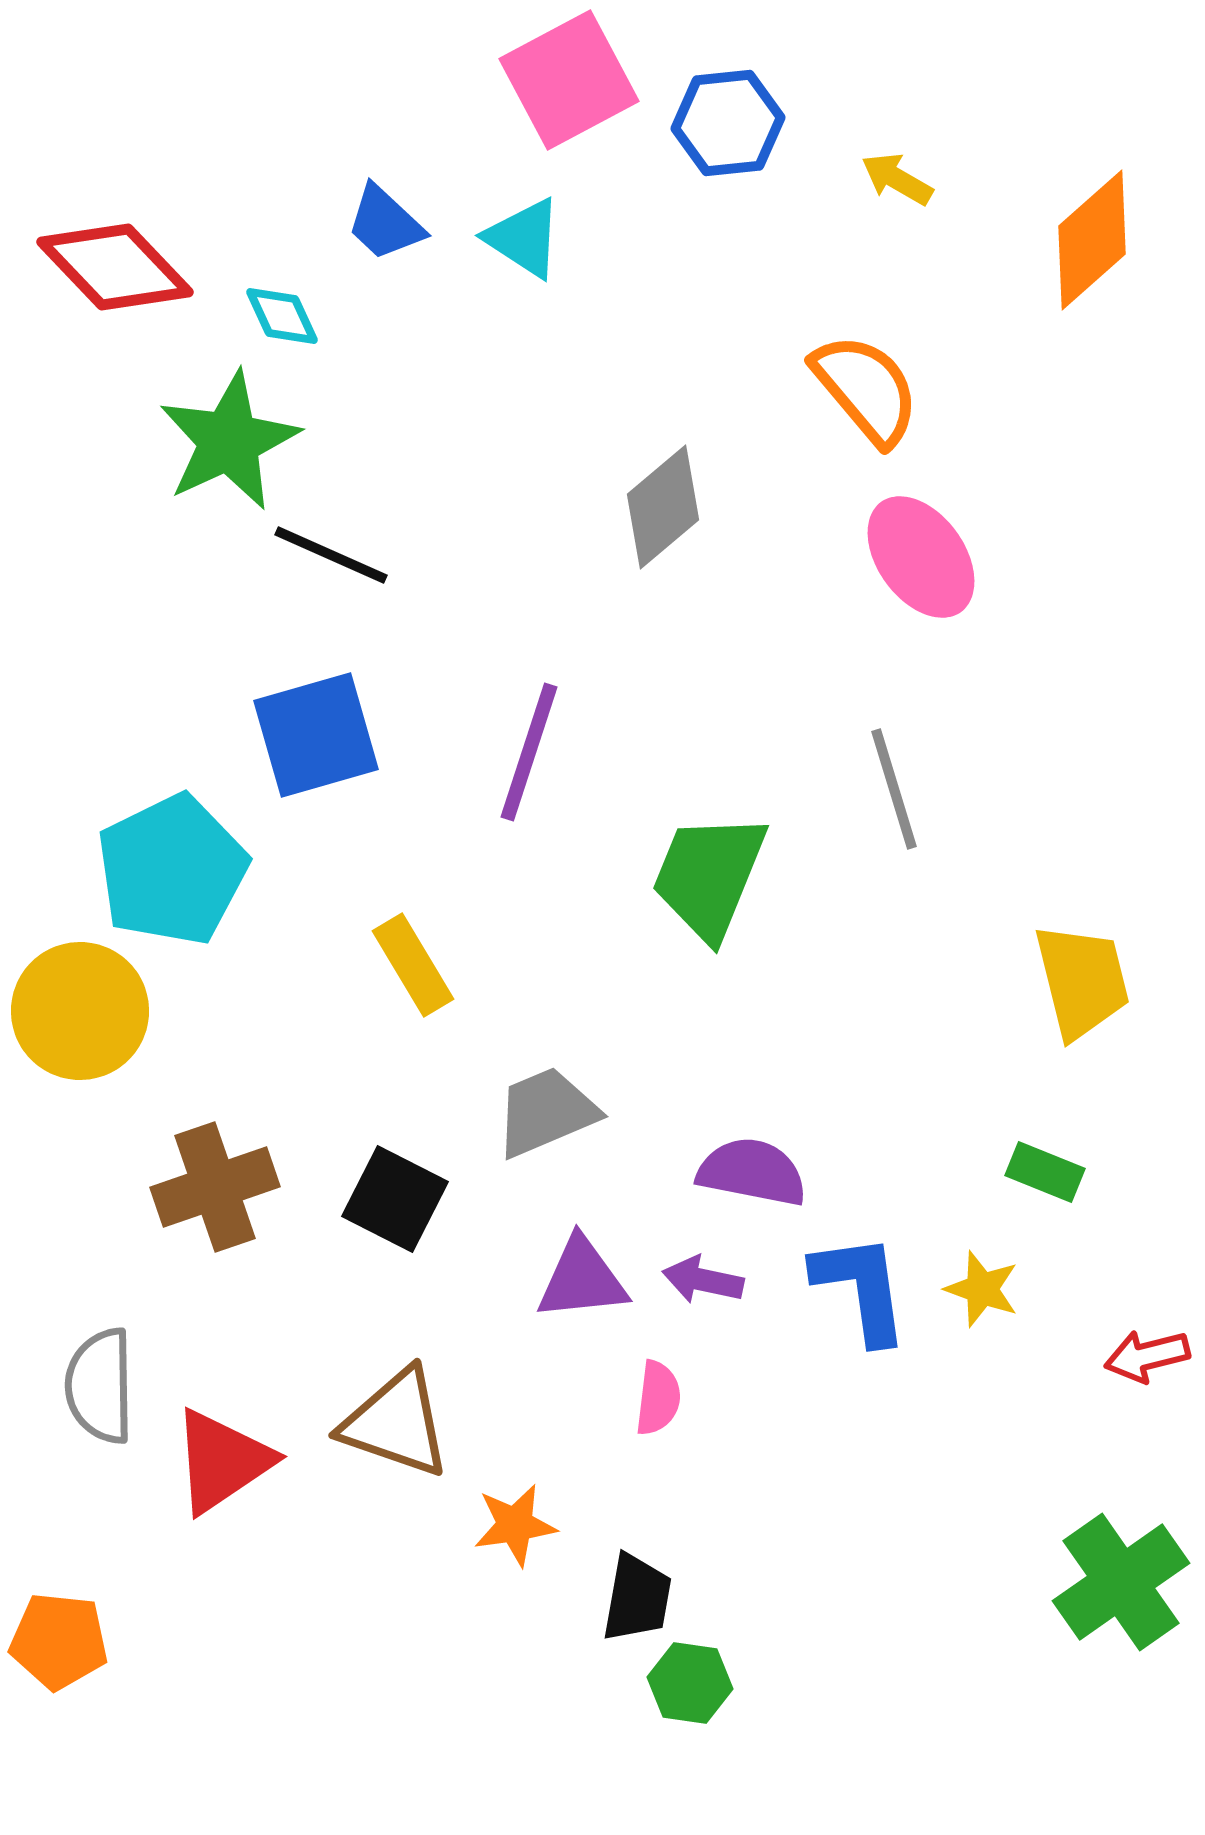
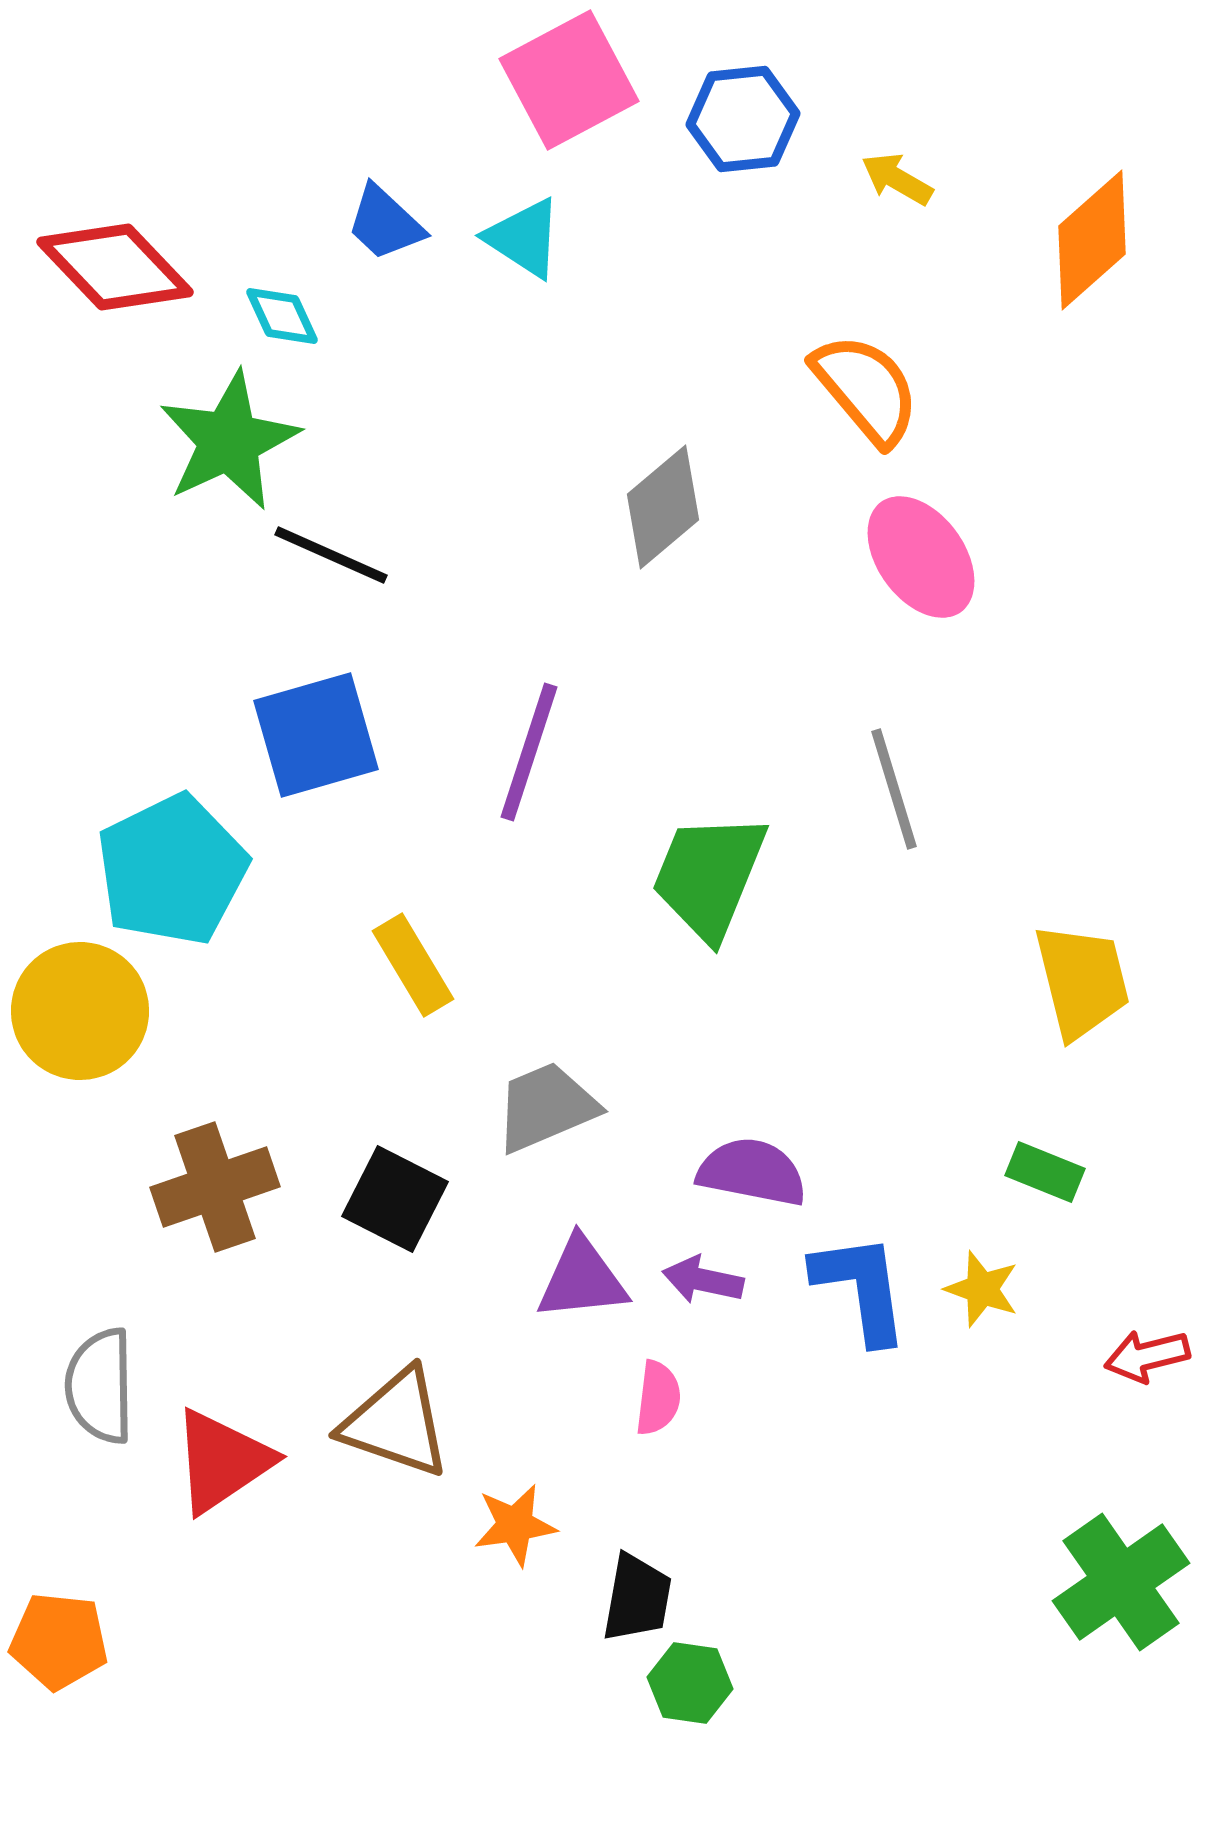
blue hexagon: moved 15 px right, 4 px up
gray trapezoid: moved 5 px up
